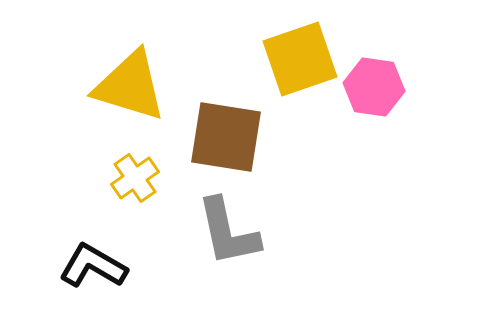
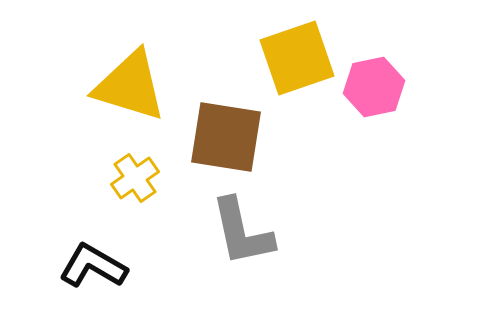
yellow square: moved 3 px left, 1 px up
pink hexagon: rotated 20 degrees counterclockwise
gray L-shape: moved 14 px right
